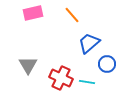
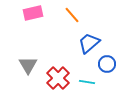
red cross: moved 3 px left; rotated 20 degrees clockwise
